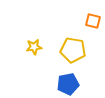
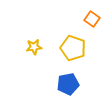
orange square: moved 1 px left, 2 px up; rotated 21 degrees clockwise
yellow pentagon: moved 2 px up; rotated 10 degrees clockwise
